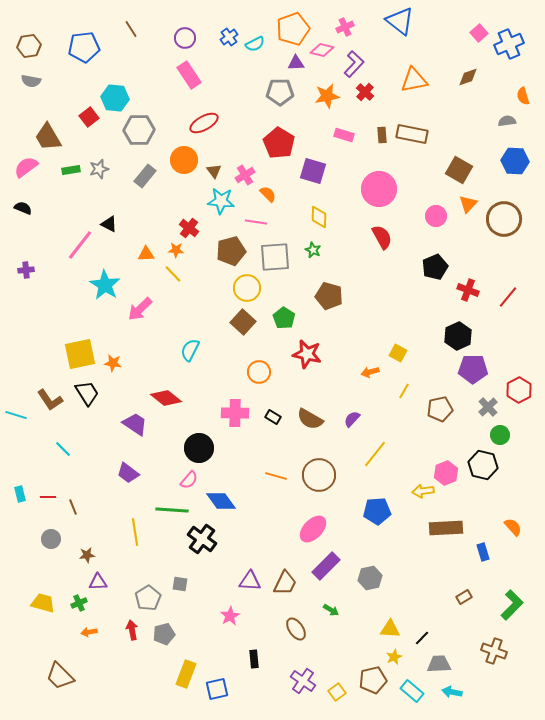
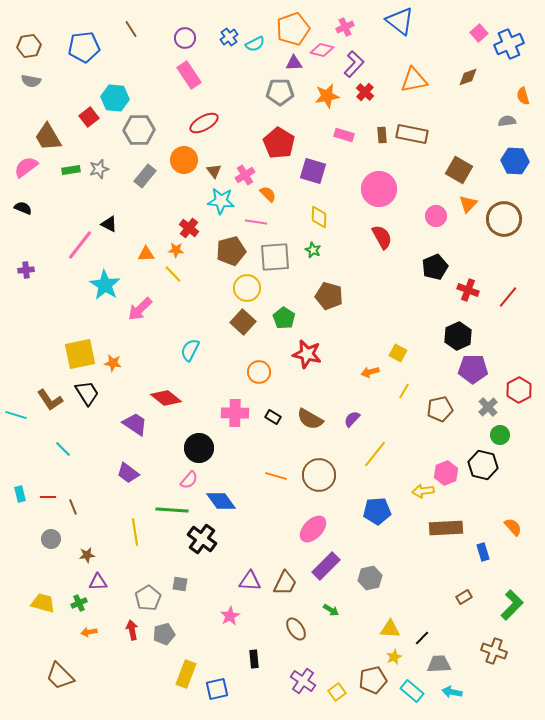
purple triangle at (296, 63): moved 2 px left
